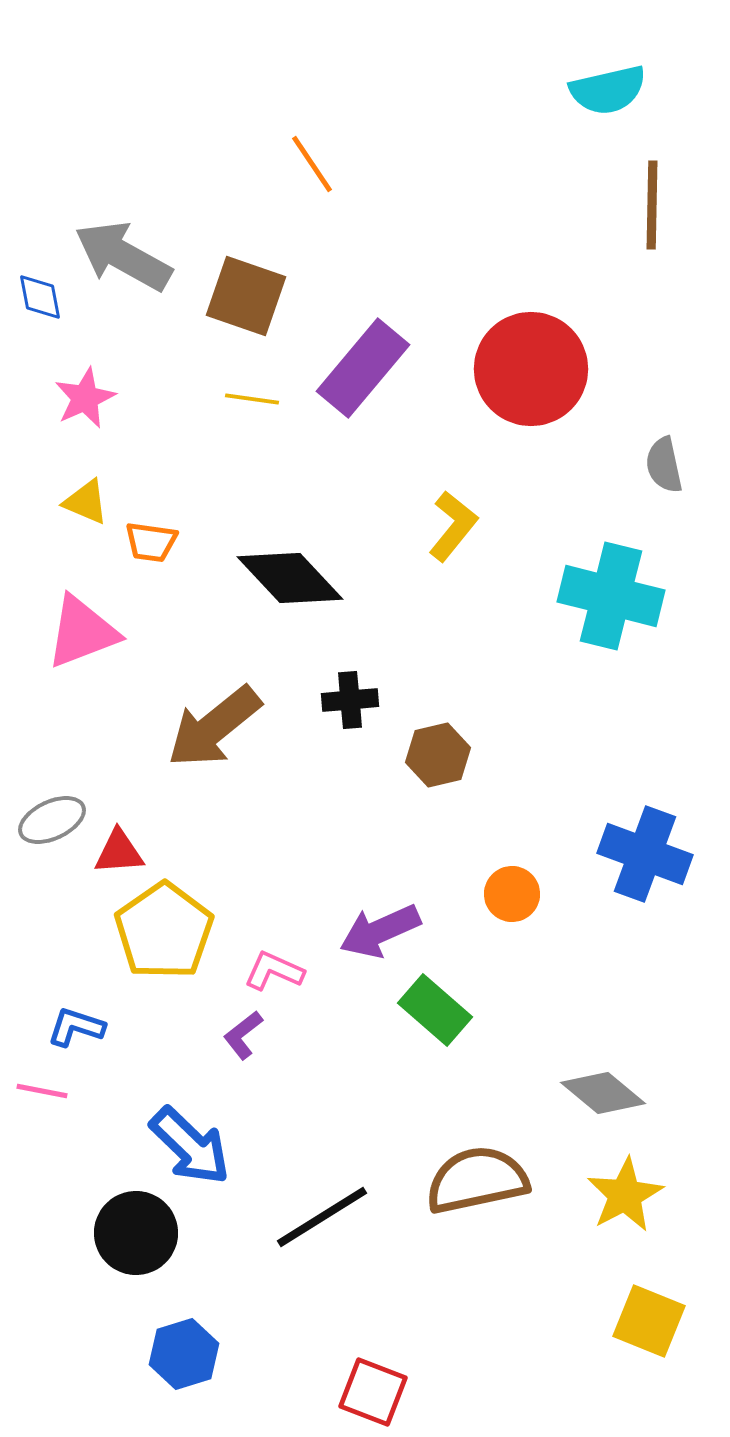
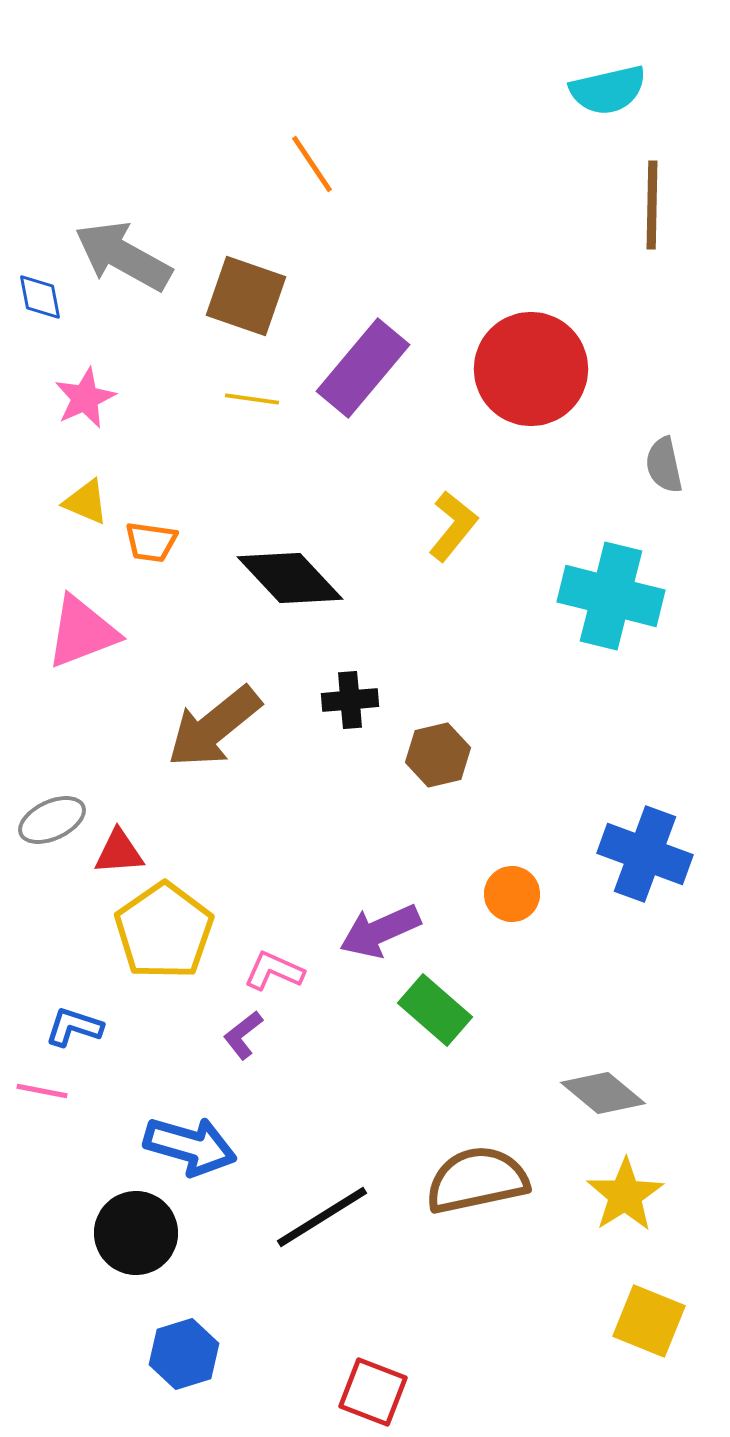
blue L-shape: moved 2 px left
blue arrow: rotated 28 degrees counterclockwise
yellow star: rotated 4 degrees counterclockwise
